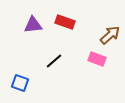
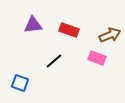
red rectangle: moved 4 px right, 8 px down
brown arrow: rotated 20 degrees clockwise
pink rectangle: moved 1 px up
